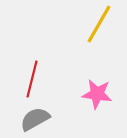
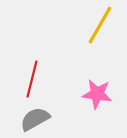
yellow line: moved 1 px right, 1 px down
